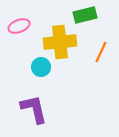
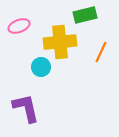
purple L-shape: moved 8 px left, 1 px up
